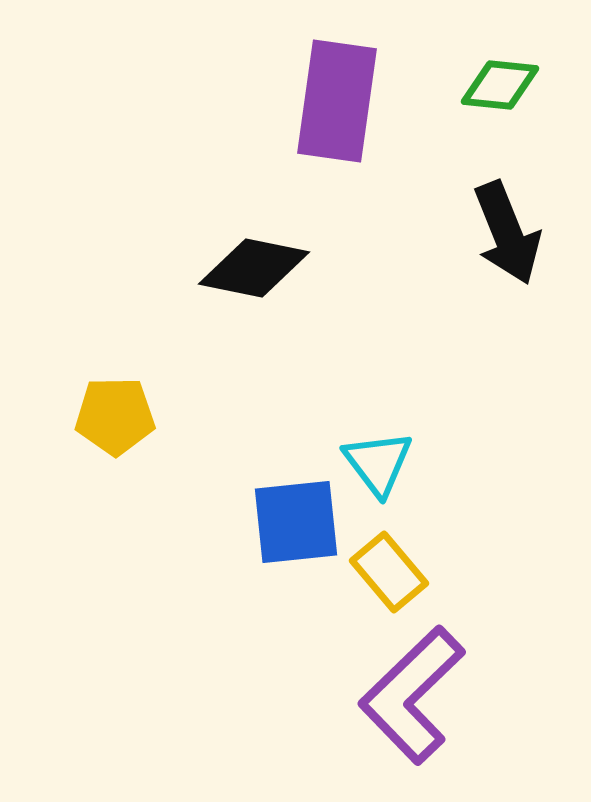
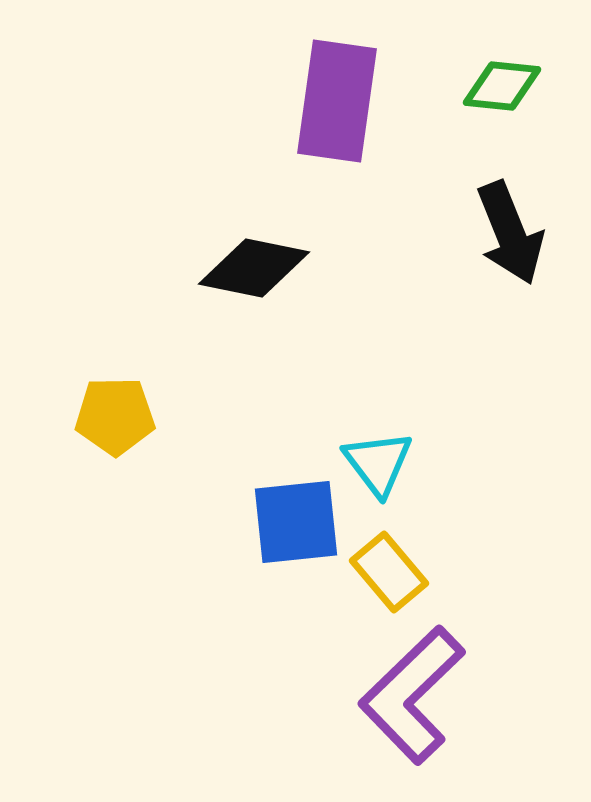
green diamond: moved 2 px right, 1 px down
black arrow: moved 3 px right
